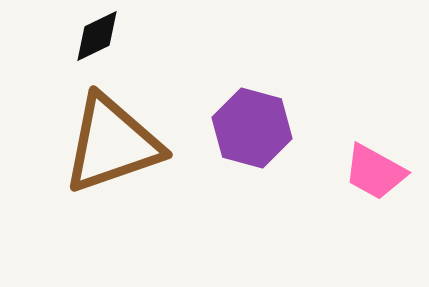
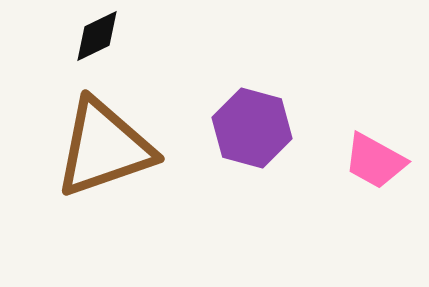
brown triangle: moved 8 px left, 4 px down
pink trapezoid: moved 11 px up
